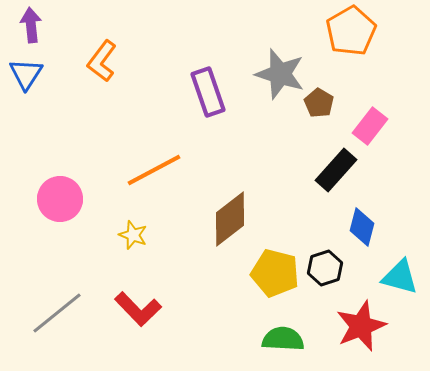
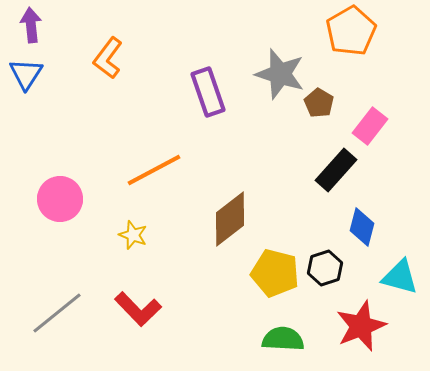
orange L-shape: moved 6 px right, 3 px up
